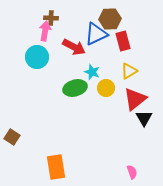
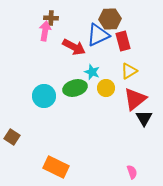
blue triangle: moved 2 px right, 1 px down
cyan circle: moved 7 px right, 39 px down
orange rectangle: rotated 55 degrees counterclockwise
